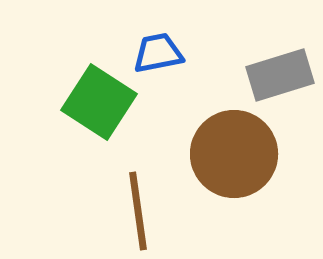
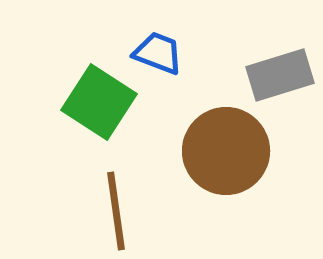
blue trapezoid: rotated 32 degrees clockwise
brown circle: moved 8 px left, 3 px up
brown line: moved 22 px left
